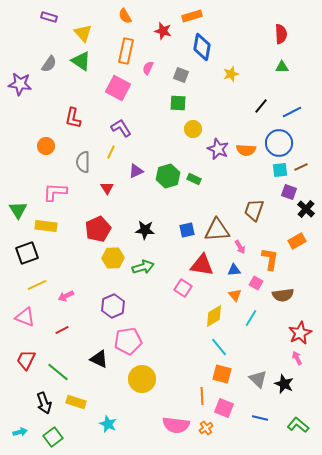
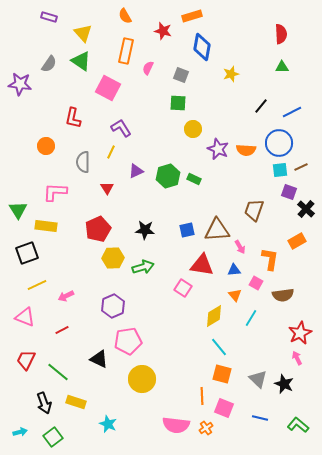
pink square at (118, 88): moved 10 px left
